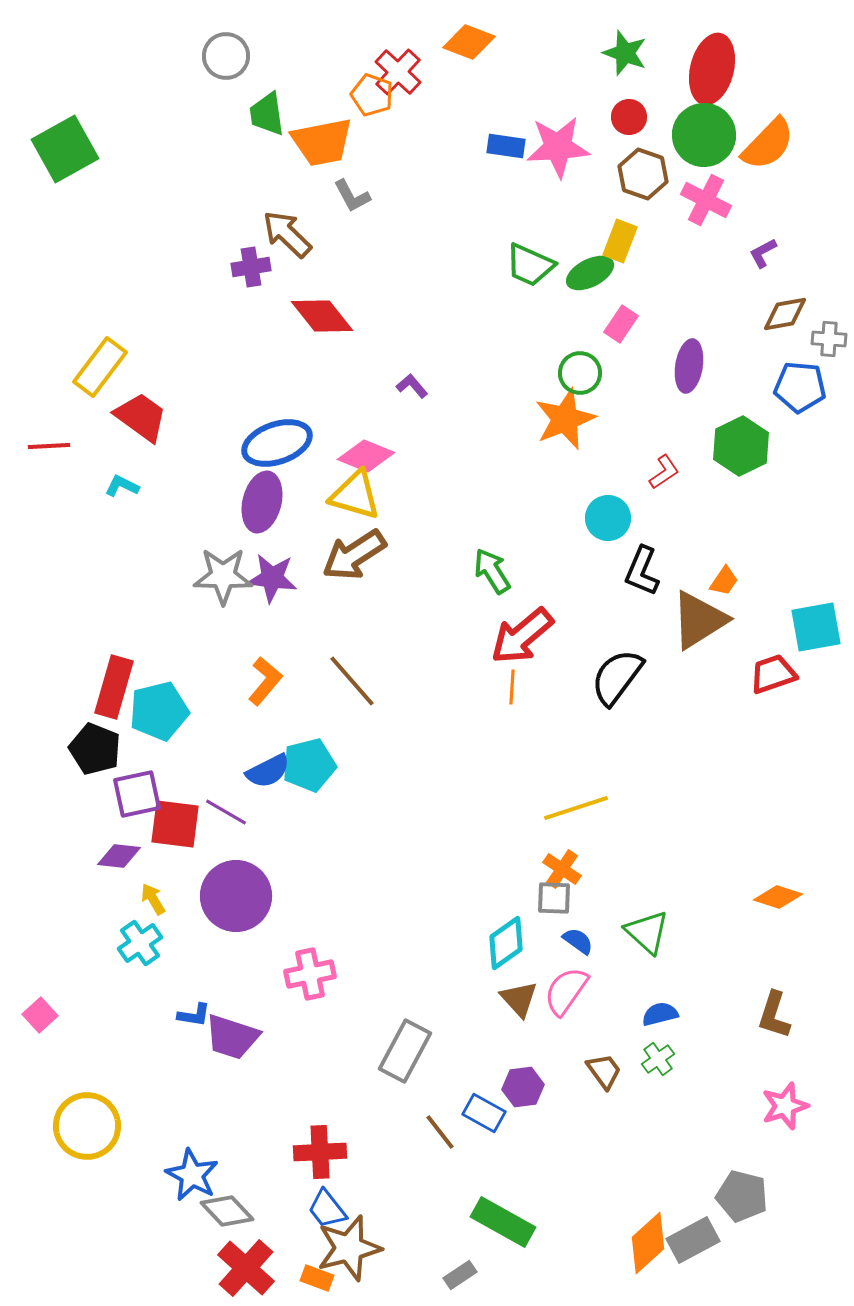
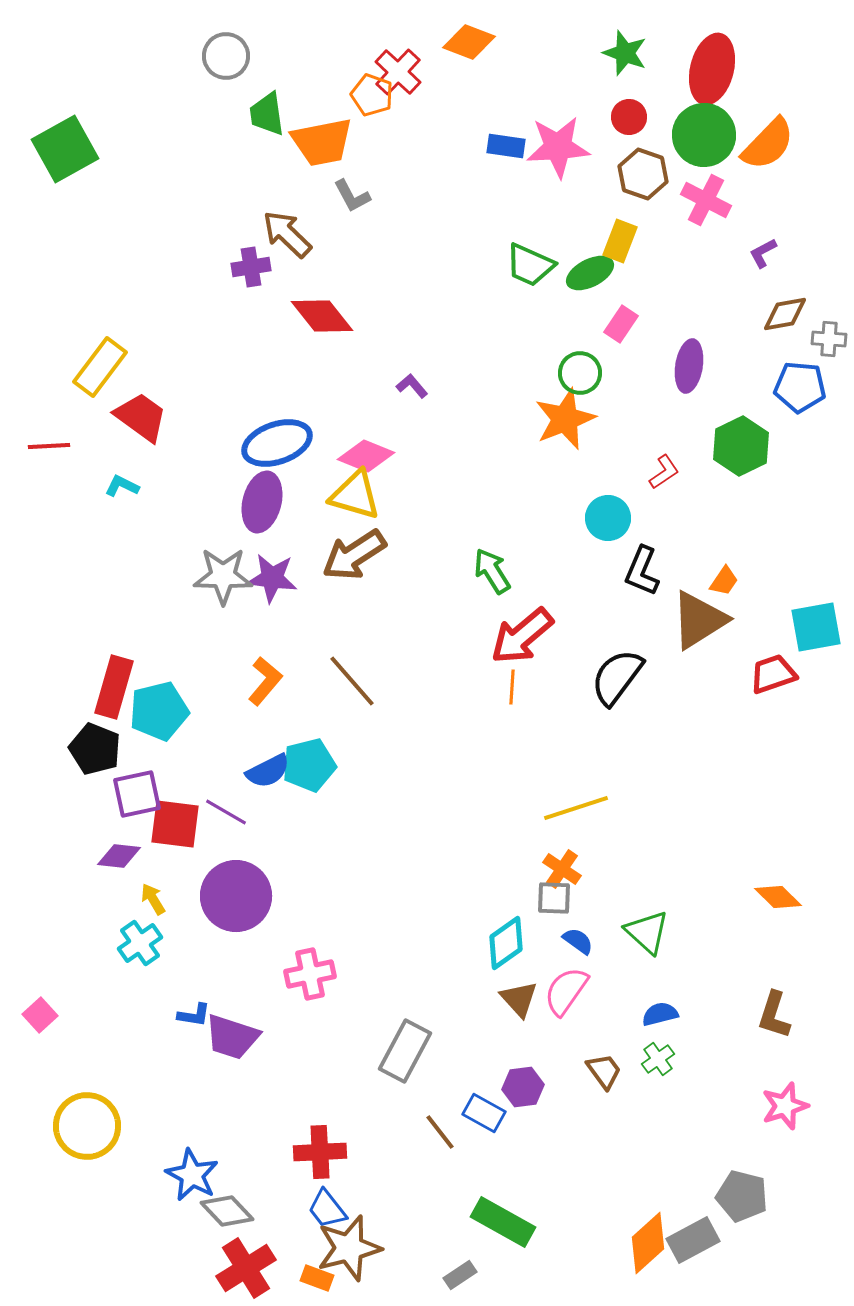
orange diamond at (778, 897): rotated 27 degrees clockwise
red cross at (246, 1268): rotated 16 degrees clockwise
